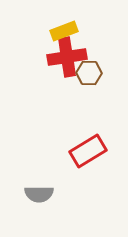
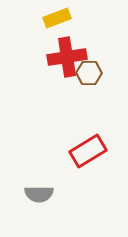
yellow rectangle: moved 7 px left, 13 px up
